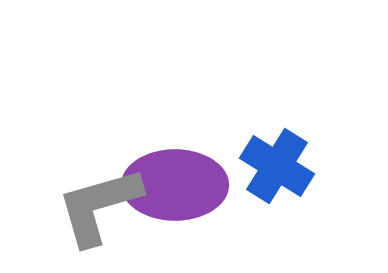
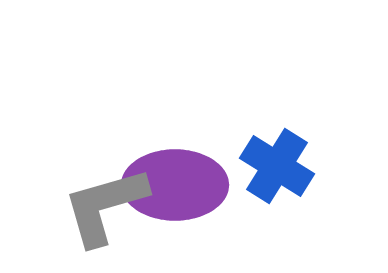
gray L-shape: moved 6 px right
